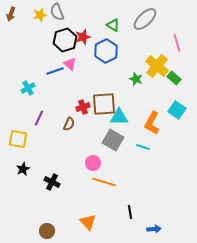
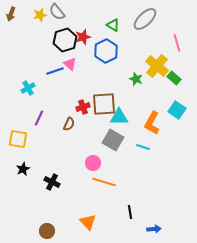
gray semicircle: rotated 18 degrees counterclockwise
